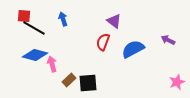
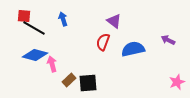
blue semicircle: rotated 15 degrees clockwise
